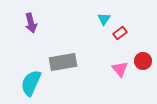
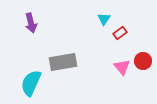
pink triangle: moved 2 px right, 2 px up
